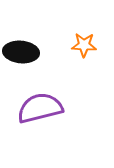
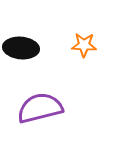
black ellipse: moved 4 px up
